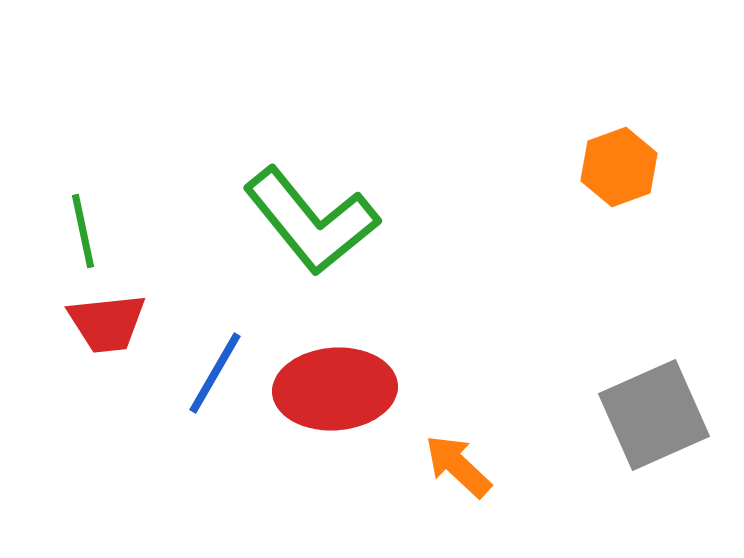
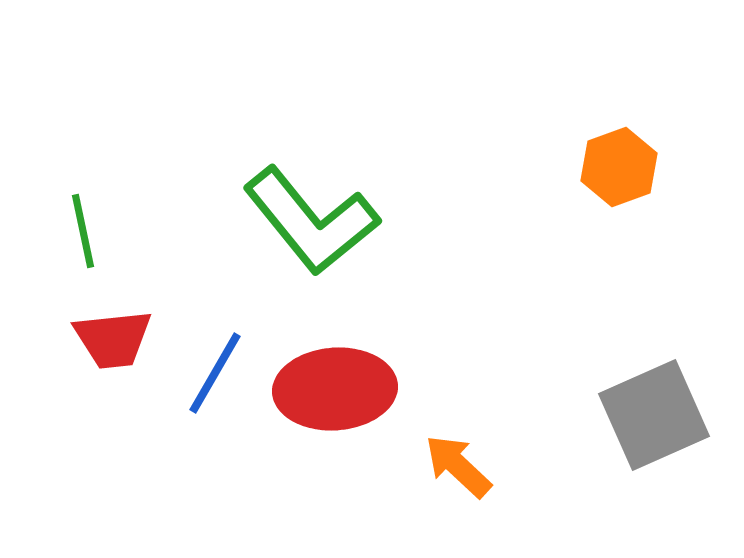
red trapezoid: moved 6 px right, 16 px down
